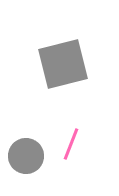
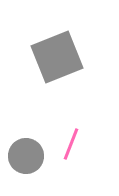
gray square: moved 6 px left, 7 px up; rotated 8 degrees counterclockwise
